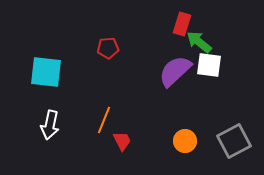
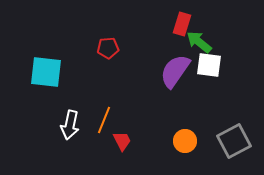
purple semicircle: rotated 12 degrees counterclockwise
white arrow: moved 20 px right
